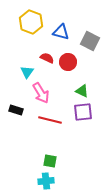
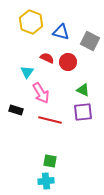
green triangle: moved 1 px right, 1 px up
